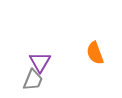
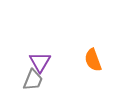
orange semicircle: moved 2 px left, 7 px down
